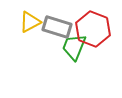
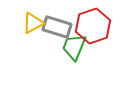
yellow triangle: moved 3 px right, 1 px down
red hexagon: moved 3 px up; rotated 20 degrees clockwise
